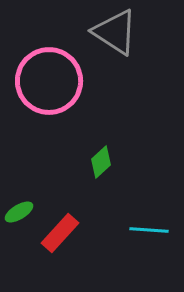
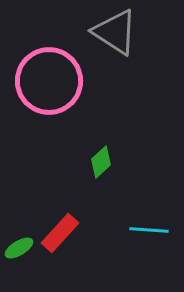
green ellipse: moved 36 px down
